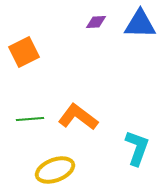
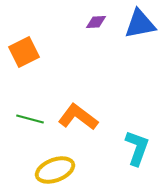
blue triangle: rotated 12 degrees counterclockwise
green line: rotated 20 degrees clockwise
